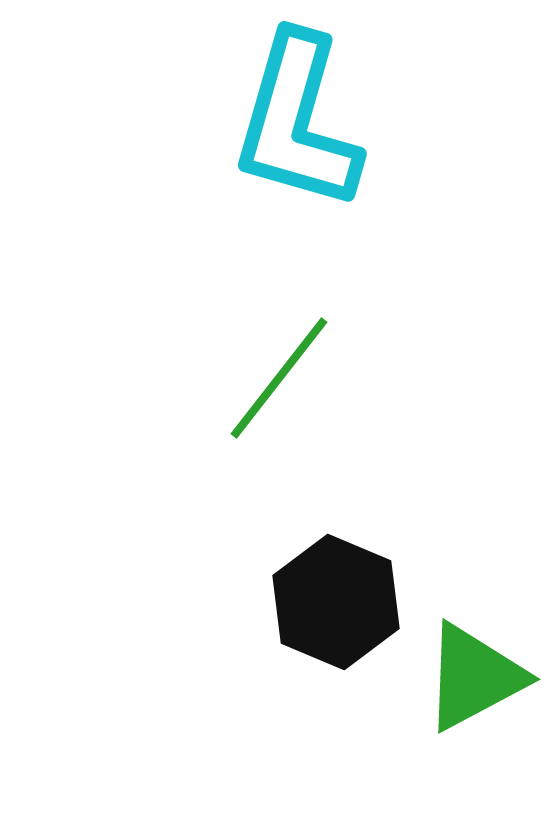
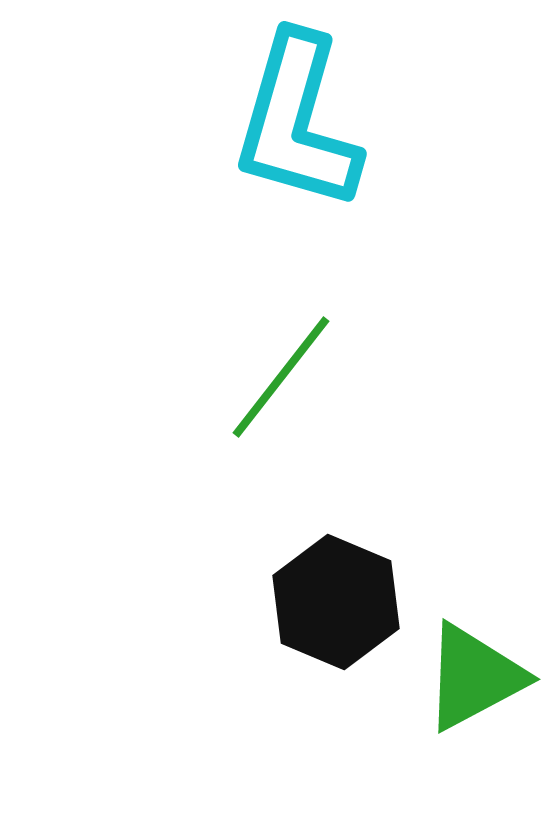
green line: moved 2 px right, 1 px up
